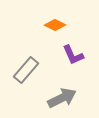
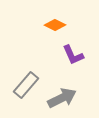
gray rectangle: moved 15 px down
